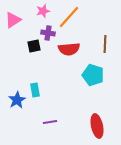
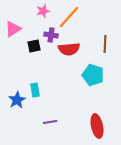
pink triangle: moved 9 px down
purple cross: moved 3 px right, 2 px down
